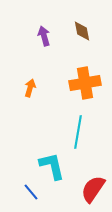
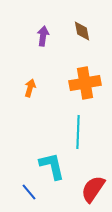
purple arrow: moved 1 px left; rotated 24 degrees clockwise
cyan line: rotated 8 degrees counterclockwise
blue line: moved 2 px left
